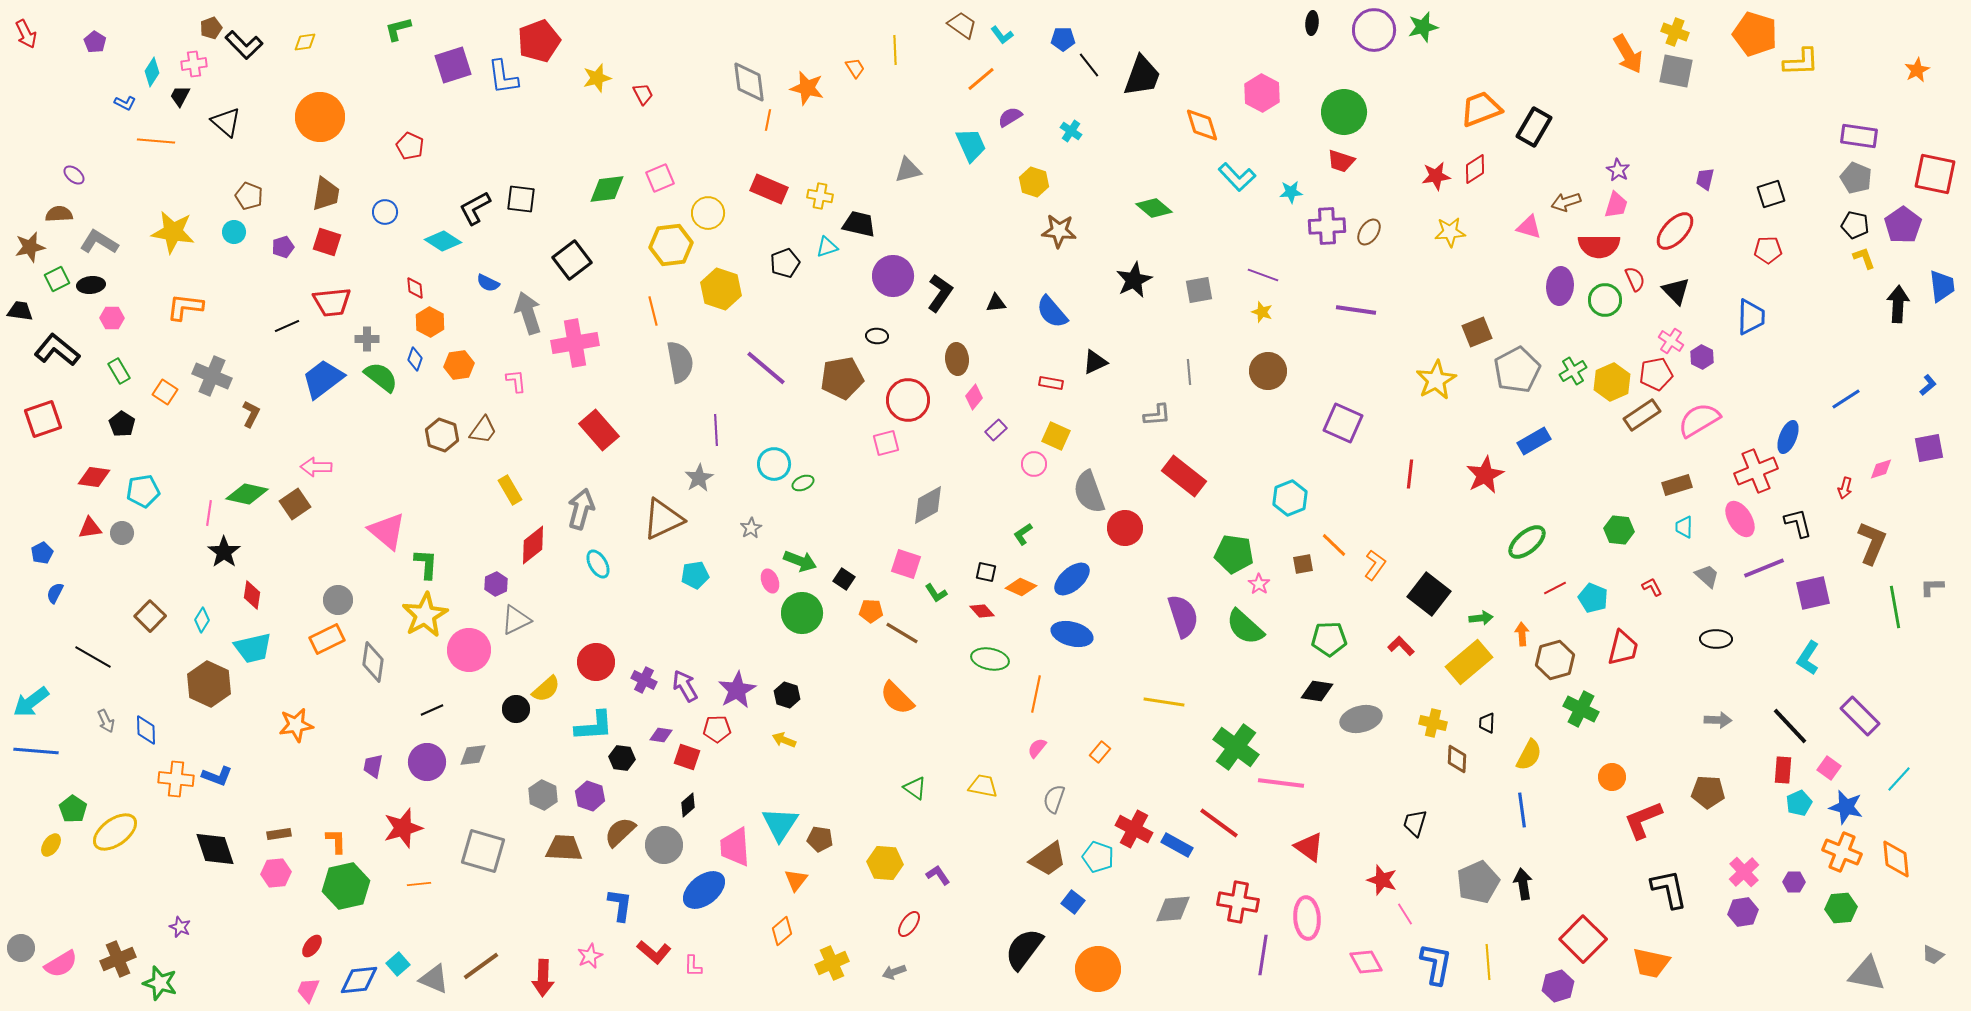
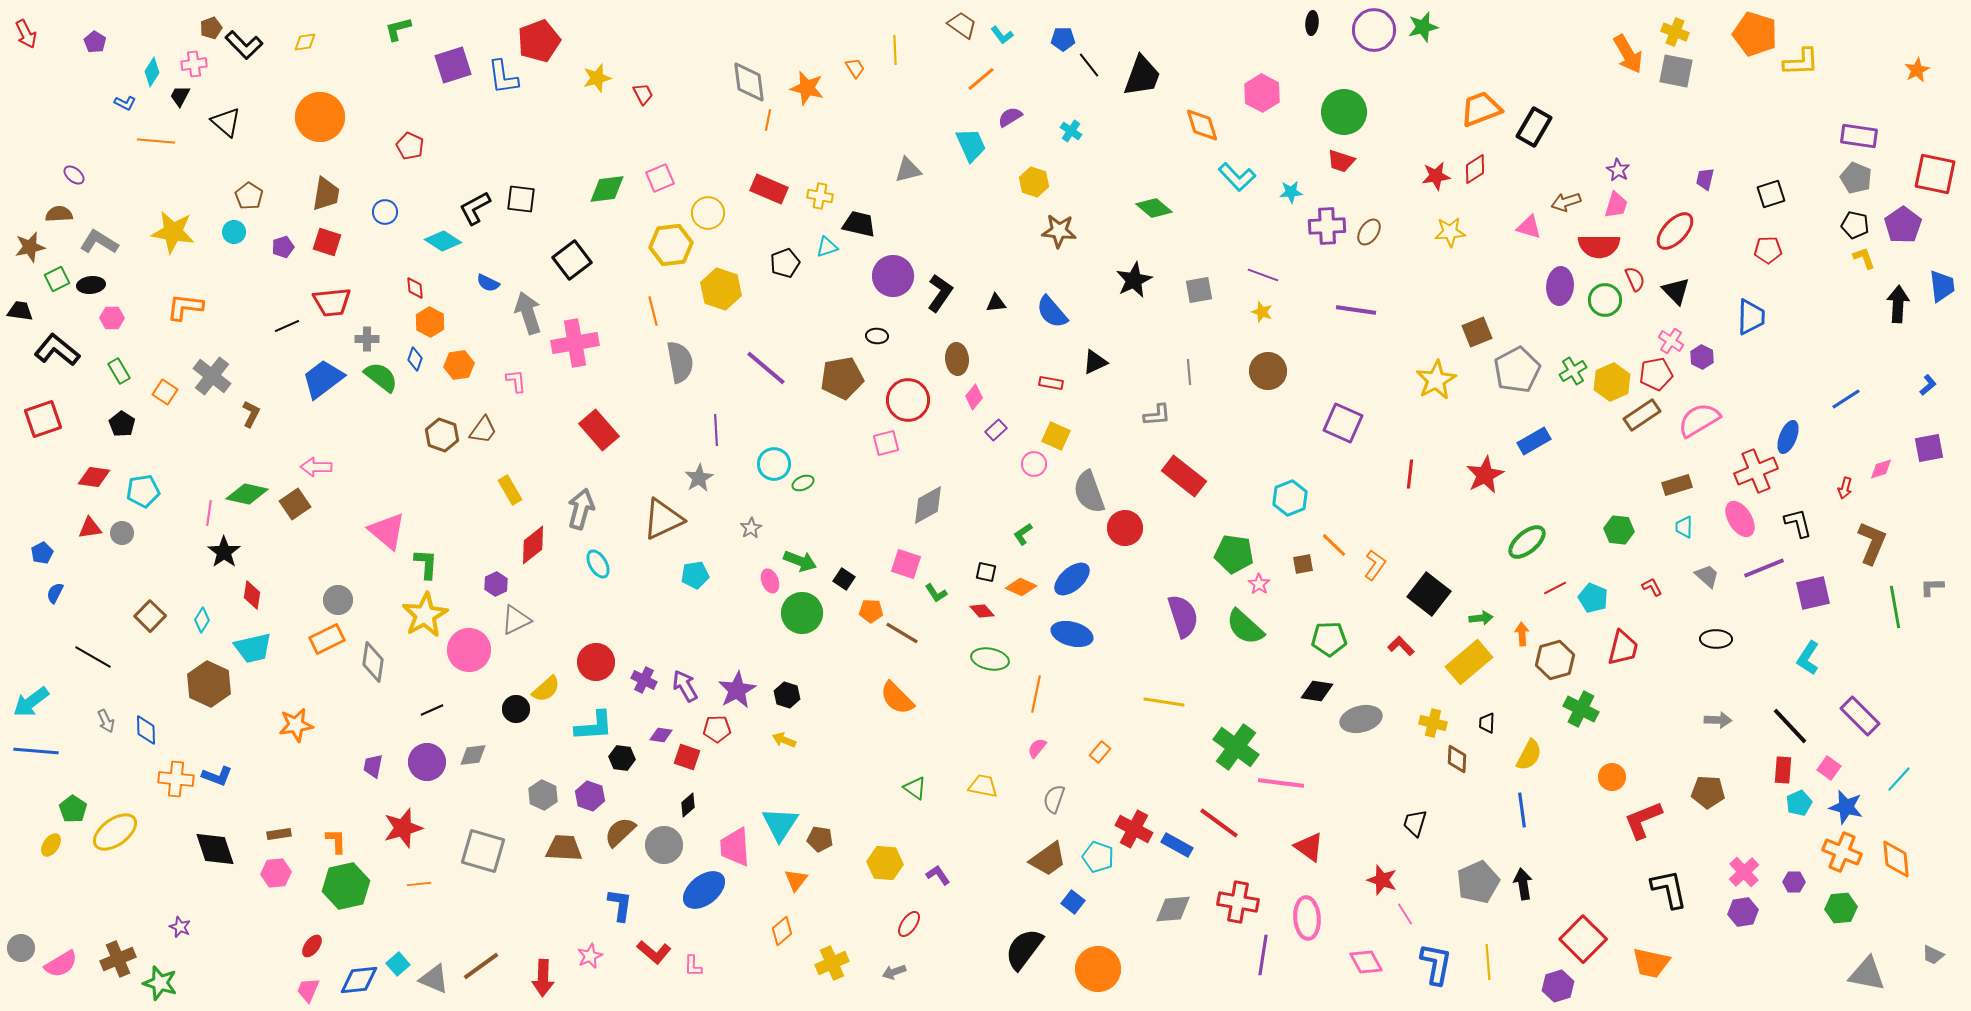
brown pentagon at (249, 196): rotated 12 degrees clockwise
gray cross at (212, 376): rotated 15 degrees clockwise
